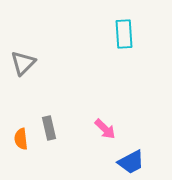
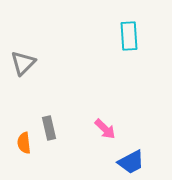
cyan rectangle: moved 5 px right, 2 px down
orange semicircle: moved 3 px right, 4 px down
